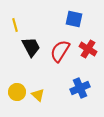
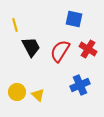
blue cross: moved 3 px up
